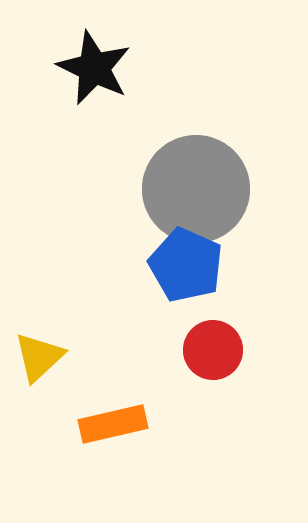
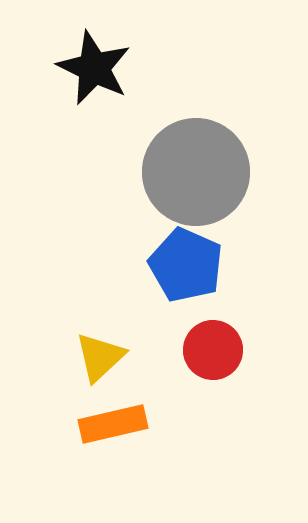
gray circle: moved 17 px up
yellow triangle: moved 61 px right
